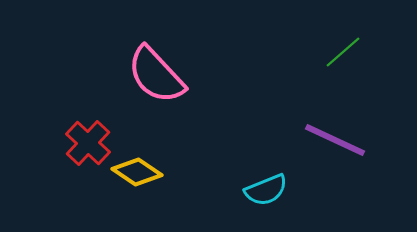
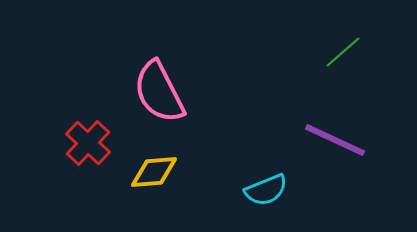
pink semicircle: moved 3 px right, 17 px down; rotated 16 degrees clockwise
yellow diamond: moved 17 px right; rotated 39 degrees counterclockwise
